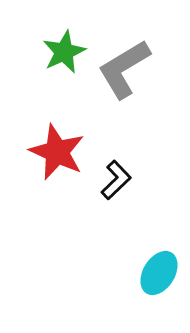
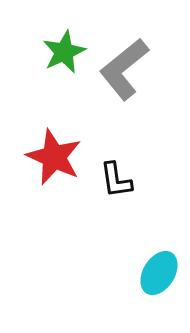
gray L-shape: rotated 8 degrees counterclockwise
red star: moved 3 px left, 5 px down
black L-shape: rotated 126 degrees clockwise
